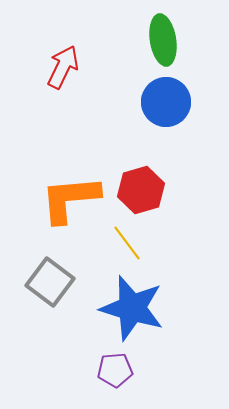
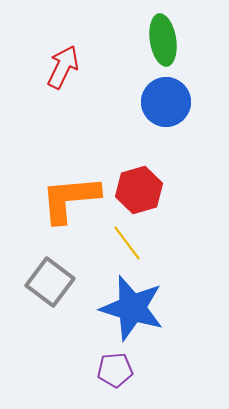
red hexagon: moved 2 px left
